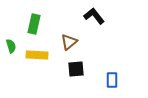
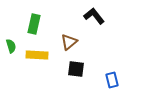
black square: rotated 12 degrees clockwise
blue rectangle: rotated 14 degrees counterclockwise
